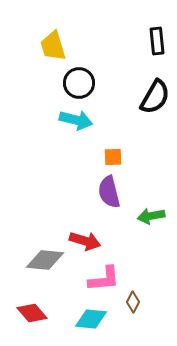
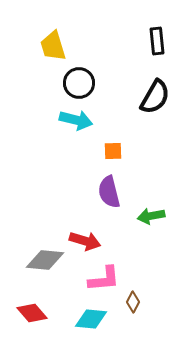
orange square: moved 6 px up
